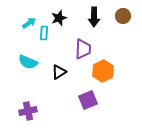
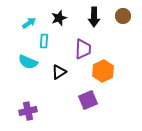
cyan rectangle: moved 8 px down
